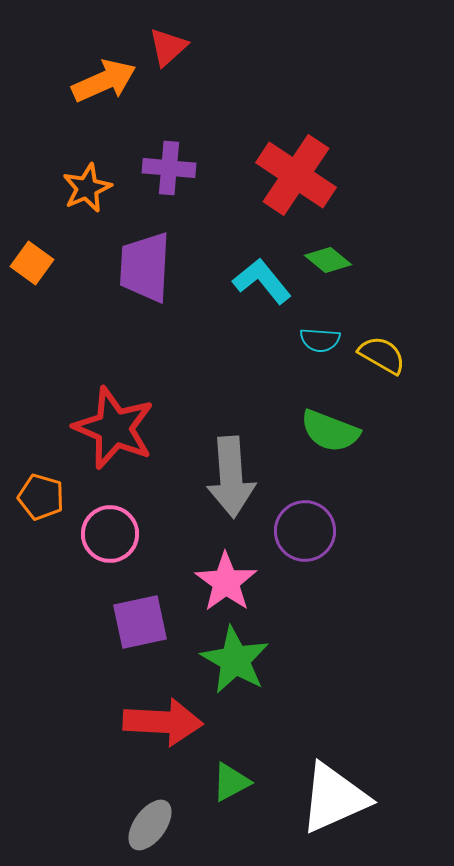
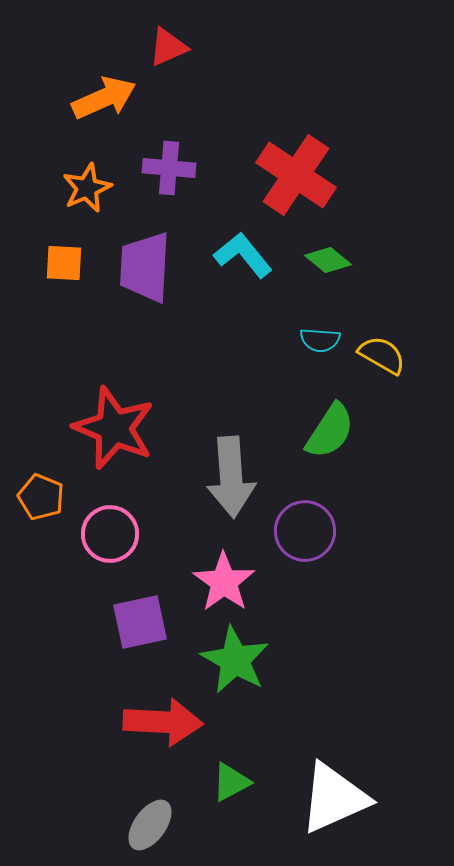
red triangle: rotated 18 degrees clockwise
orange arrow: moved 17 px down
orange square: moved 32 px right; rotated 33 degrees counterclockwise
cyan L-shape: moved 19 px left, 26 px up
green semicircle: rotated 78 degrees counterclockwise
orange pentagon: rotated 6 degrees clockwise
pink star: moved 2 px left
